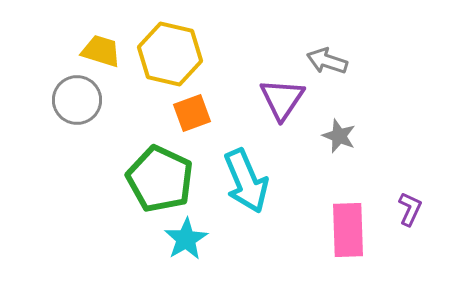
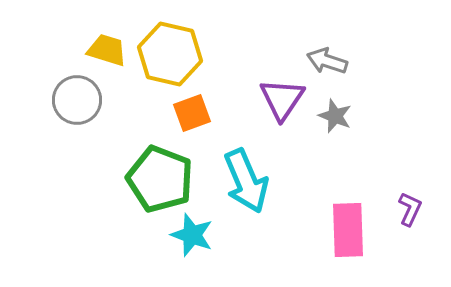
yellow trapezoid: moved 6 px right, 1 px up
gray star: moved 4 px left, 20 px up
green pentagon: rotated 4 degrees counterclockwise
cyan star: moved 6 px right, 4 px up; rotated 21 degrees counterclockwise
